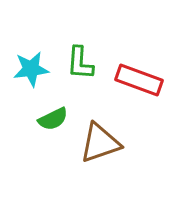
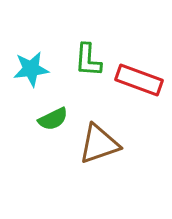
green L-shape: moved 8 px right, 3 px up
brown triangle: moved 1 px left, 1 px down
